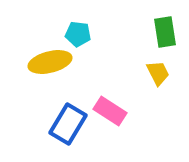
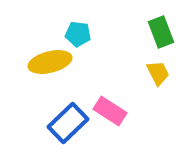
green rectangle: moved 4 px left; rotated 12 degrees counterclockwise
blue rectangle: moved 1 px up; rotated 15 degrees clockwise
